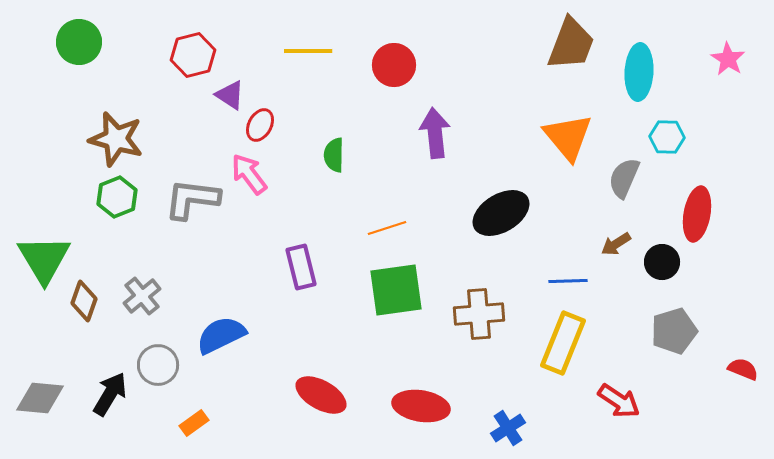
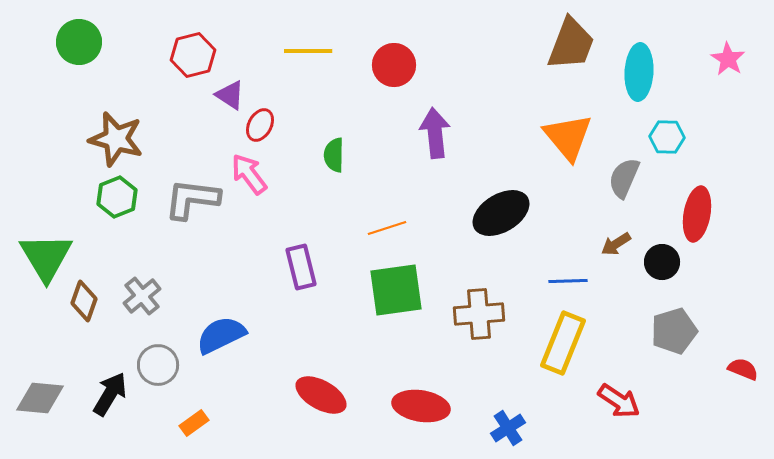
green triangle at (44, 259): moved 2 px right, 2 px up
